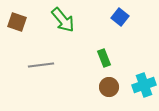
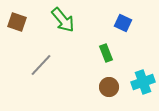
blue square: moved 3 px right, 6 px down; rotated 12 degrees counterclockwise
green rectangle: moved 2 px right, 5 px up
gray line: rotated 40 degrees counterclockwise
cyan cross: moved 1 px left, 3 px up
